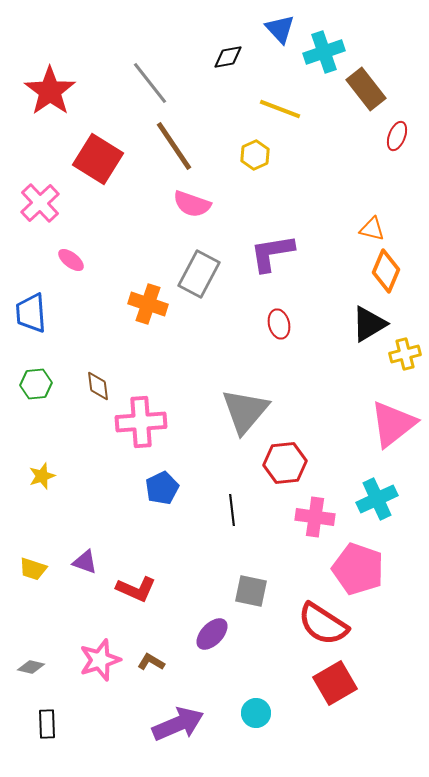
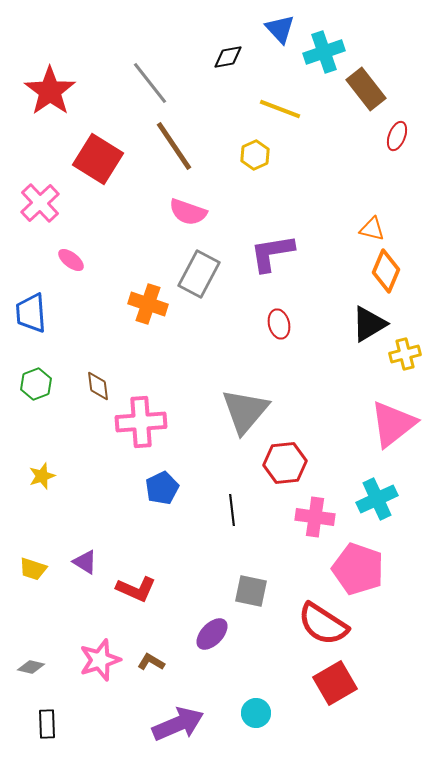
pink semicircle at (192, 204): moved 4 px left, 8 px down
green hexagon at (36, 384): rotated 16 degrees counterclockwise
purple triangle at (85, 562): rotated 12 degrees clockwise
